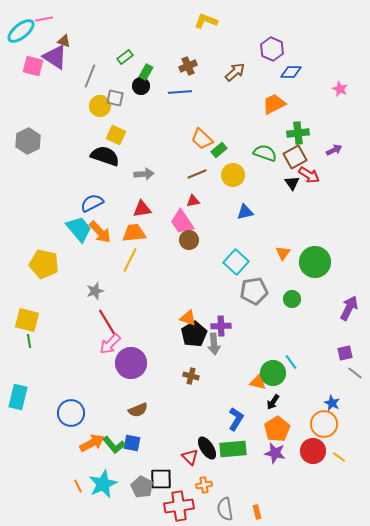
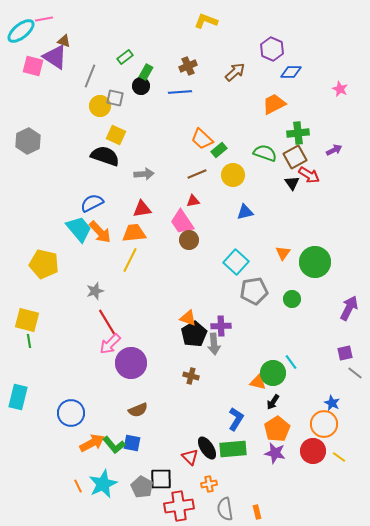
orange cross at (204, 485): moved 5 px right, 1 px up
